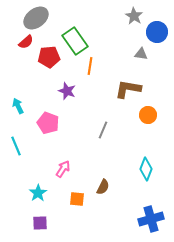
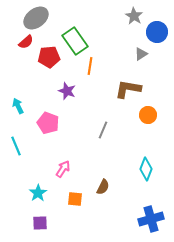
gray triangle: rotated 40 degrees counterclockwise
orange square: moved 2 px left
